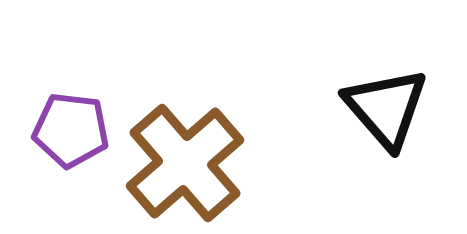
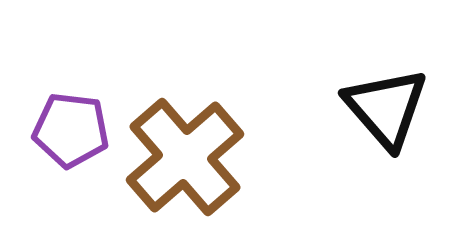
brown cross: moved 6 px up
